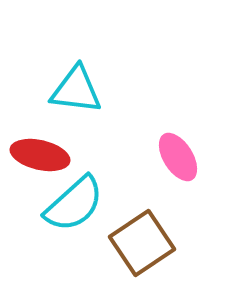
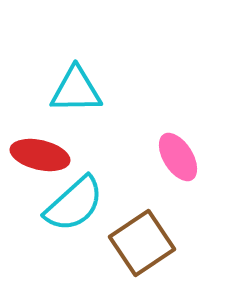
cyan triangle: rotated 8 degrees counterclockwise
